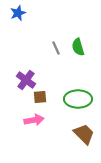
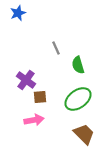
green semicircle: moved 18 px down
green ellipse: rotated 36 degrees counterclockwise
